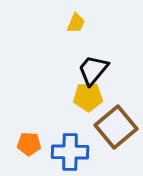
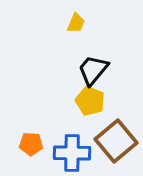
yellow pentagon: moved 2 px right, 4 px down; rotated 24 degrees clockwise
brown square: moved 14 px down
orange pentagon: moved 2 px right
blue cross: moved 2 px right, 1 px down
